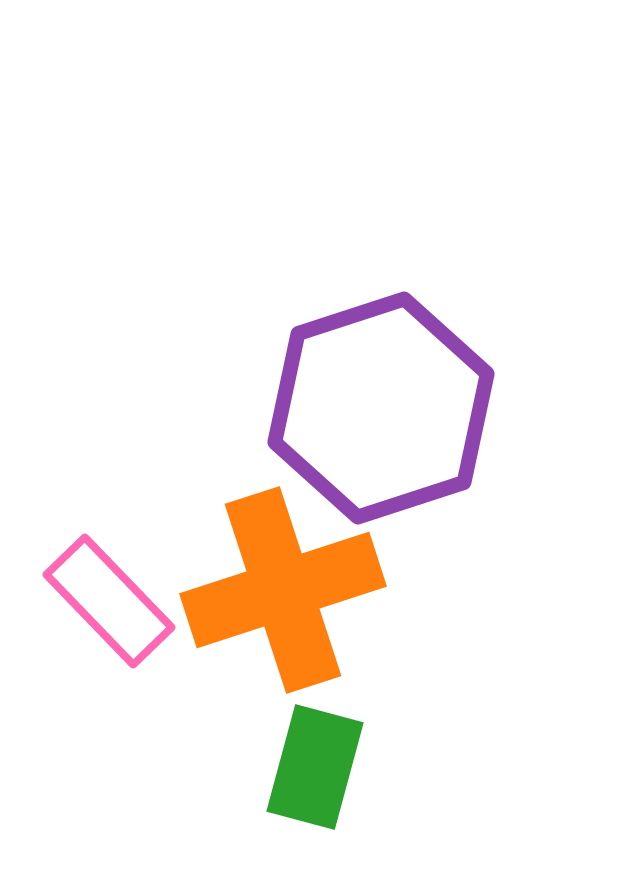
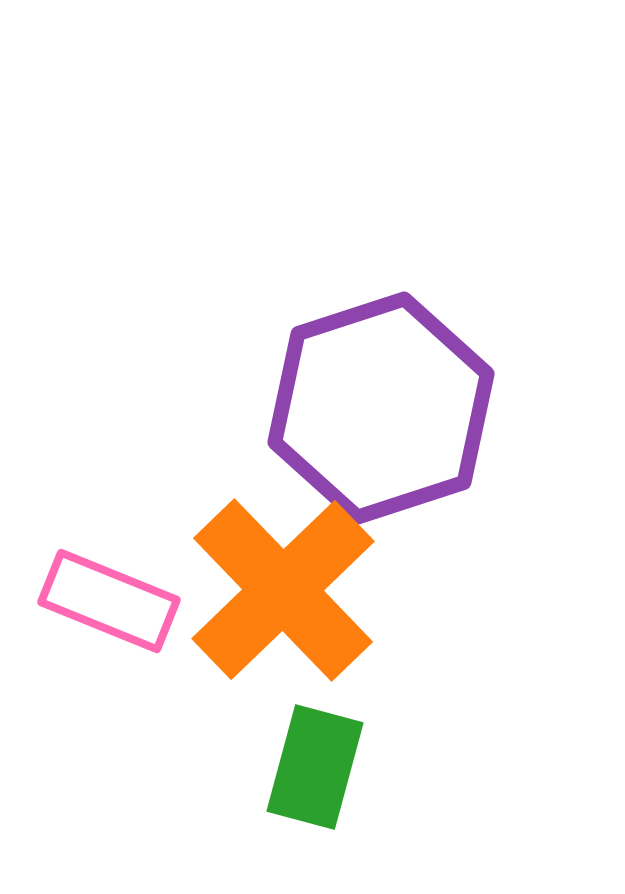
orange cross: rotated 26 degrees counterclockwise
pink rectangle: rotated 24 degrees counterclockwise
